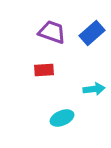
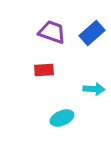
cyan arrow: rotated 10 degrees clockwise
